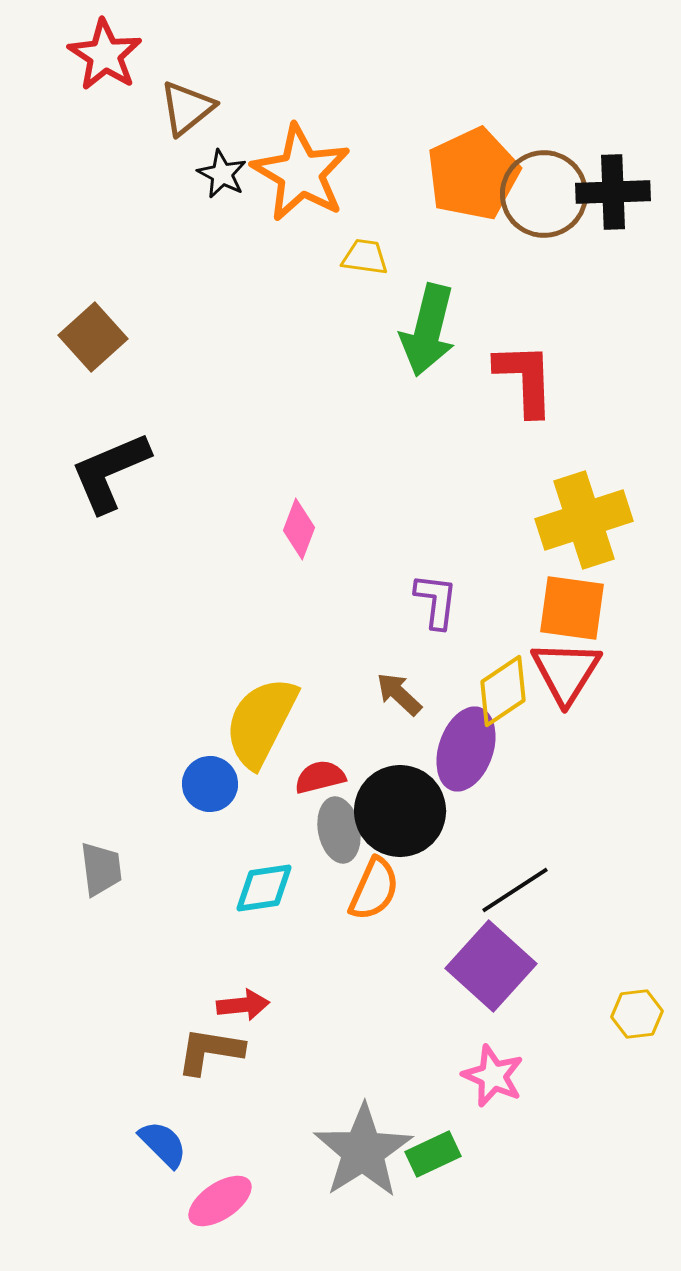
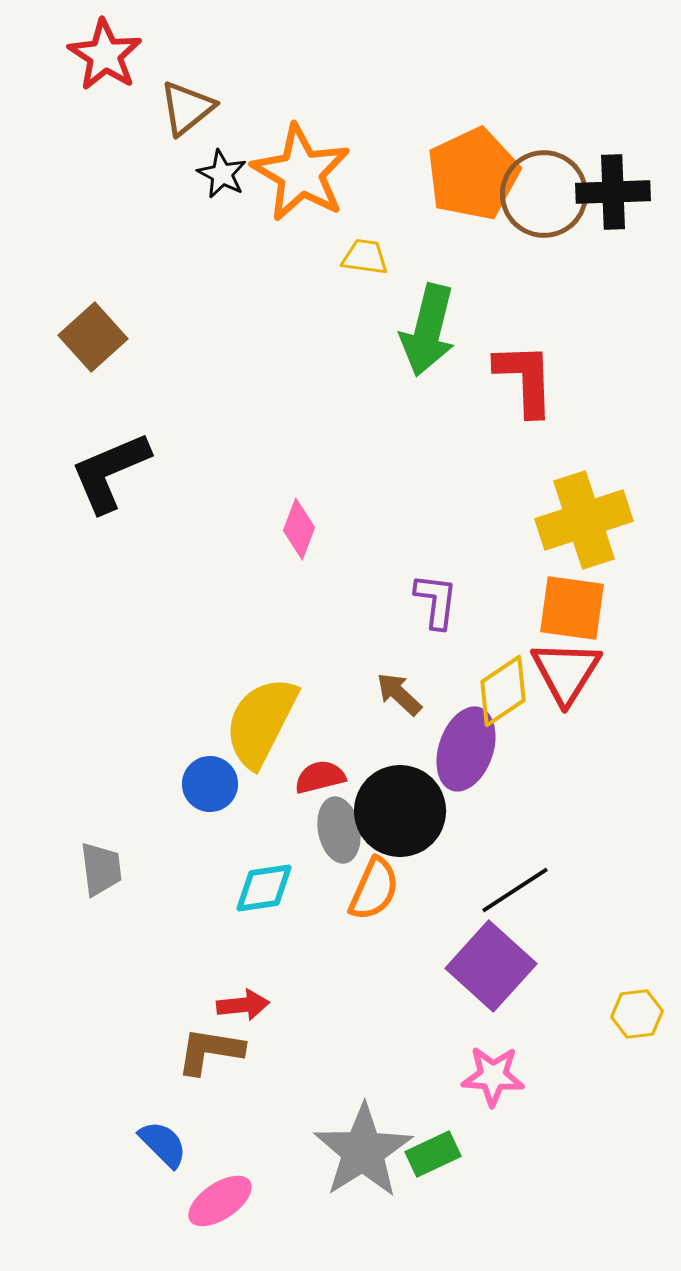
pink star: rotated 20 degrees counterclockwise
